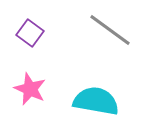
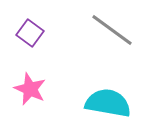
gray line: moved 2 px right
cyan semicircle: moved 12 px right, 2 px down
